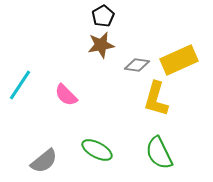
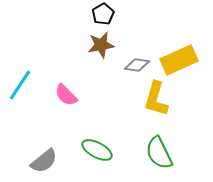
black pentagon: moved 2 px up
